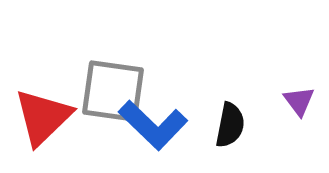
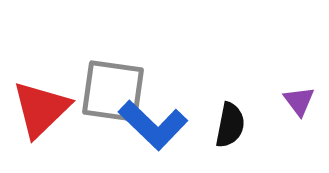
red triangle: moved 2 px left, 8 px up
